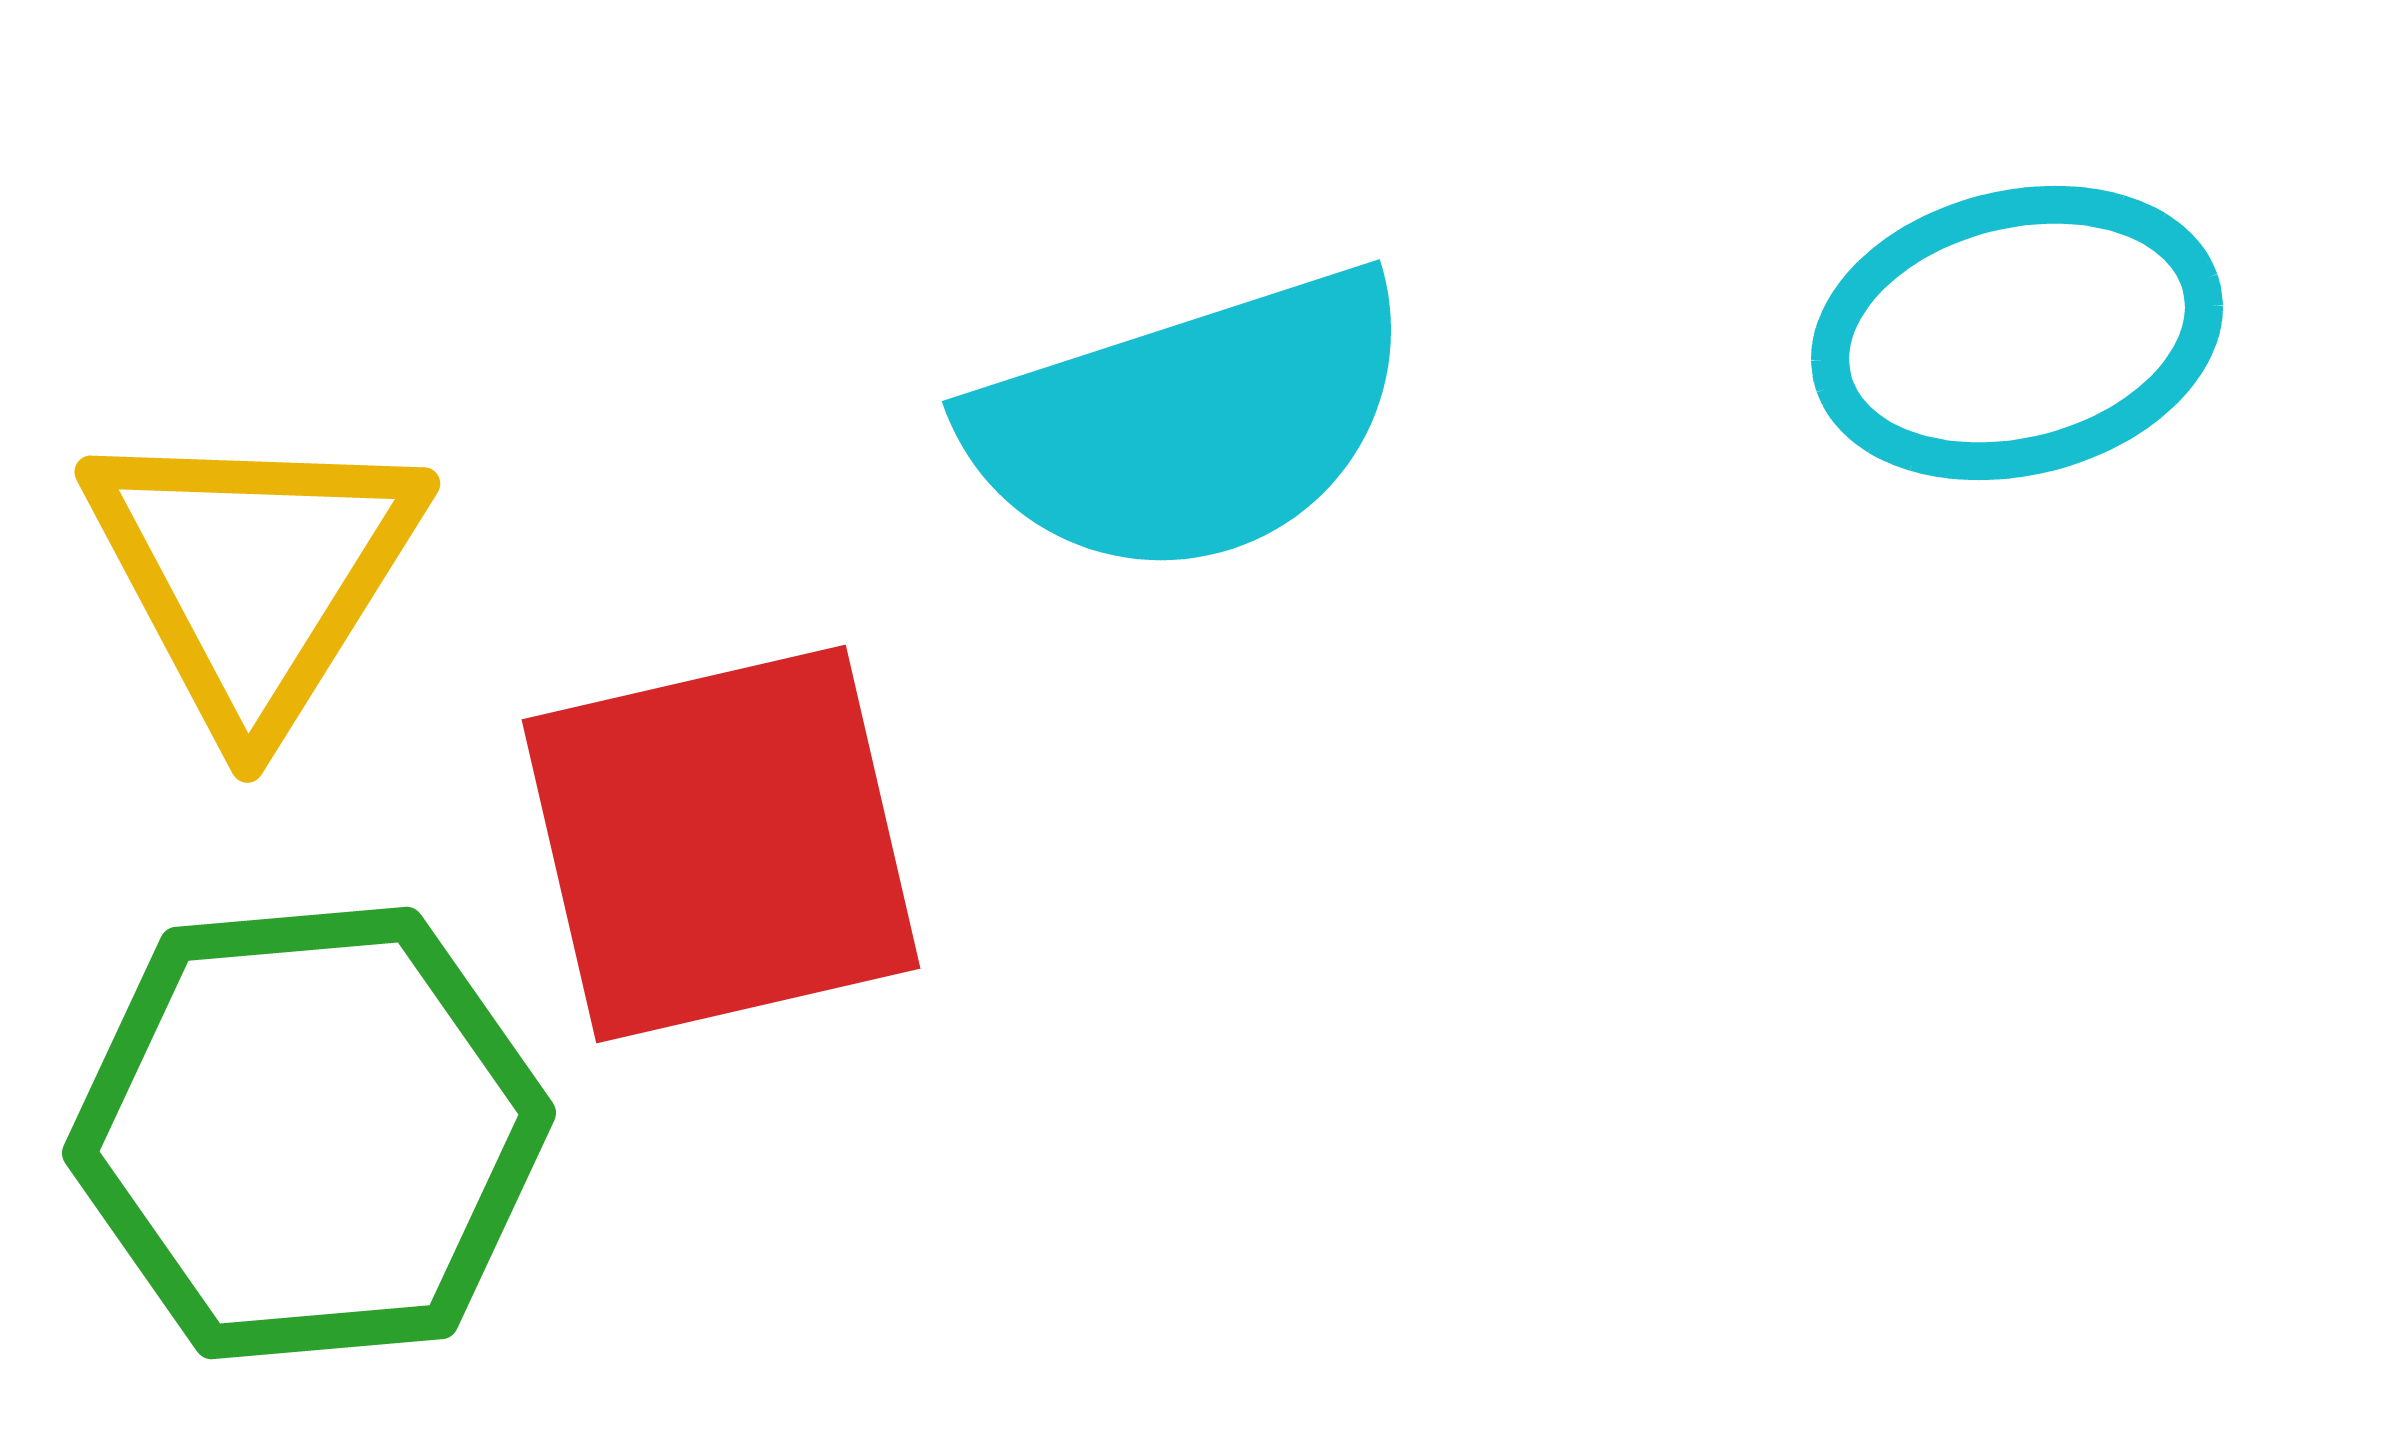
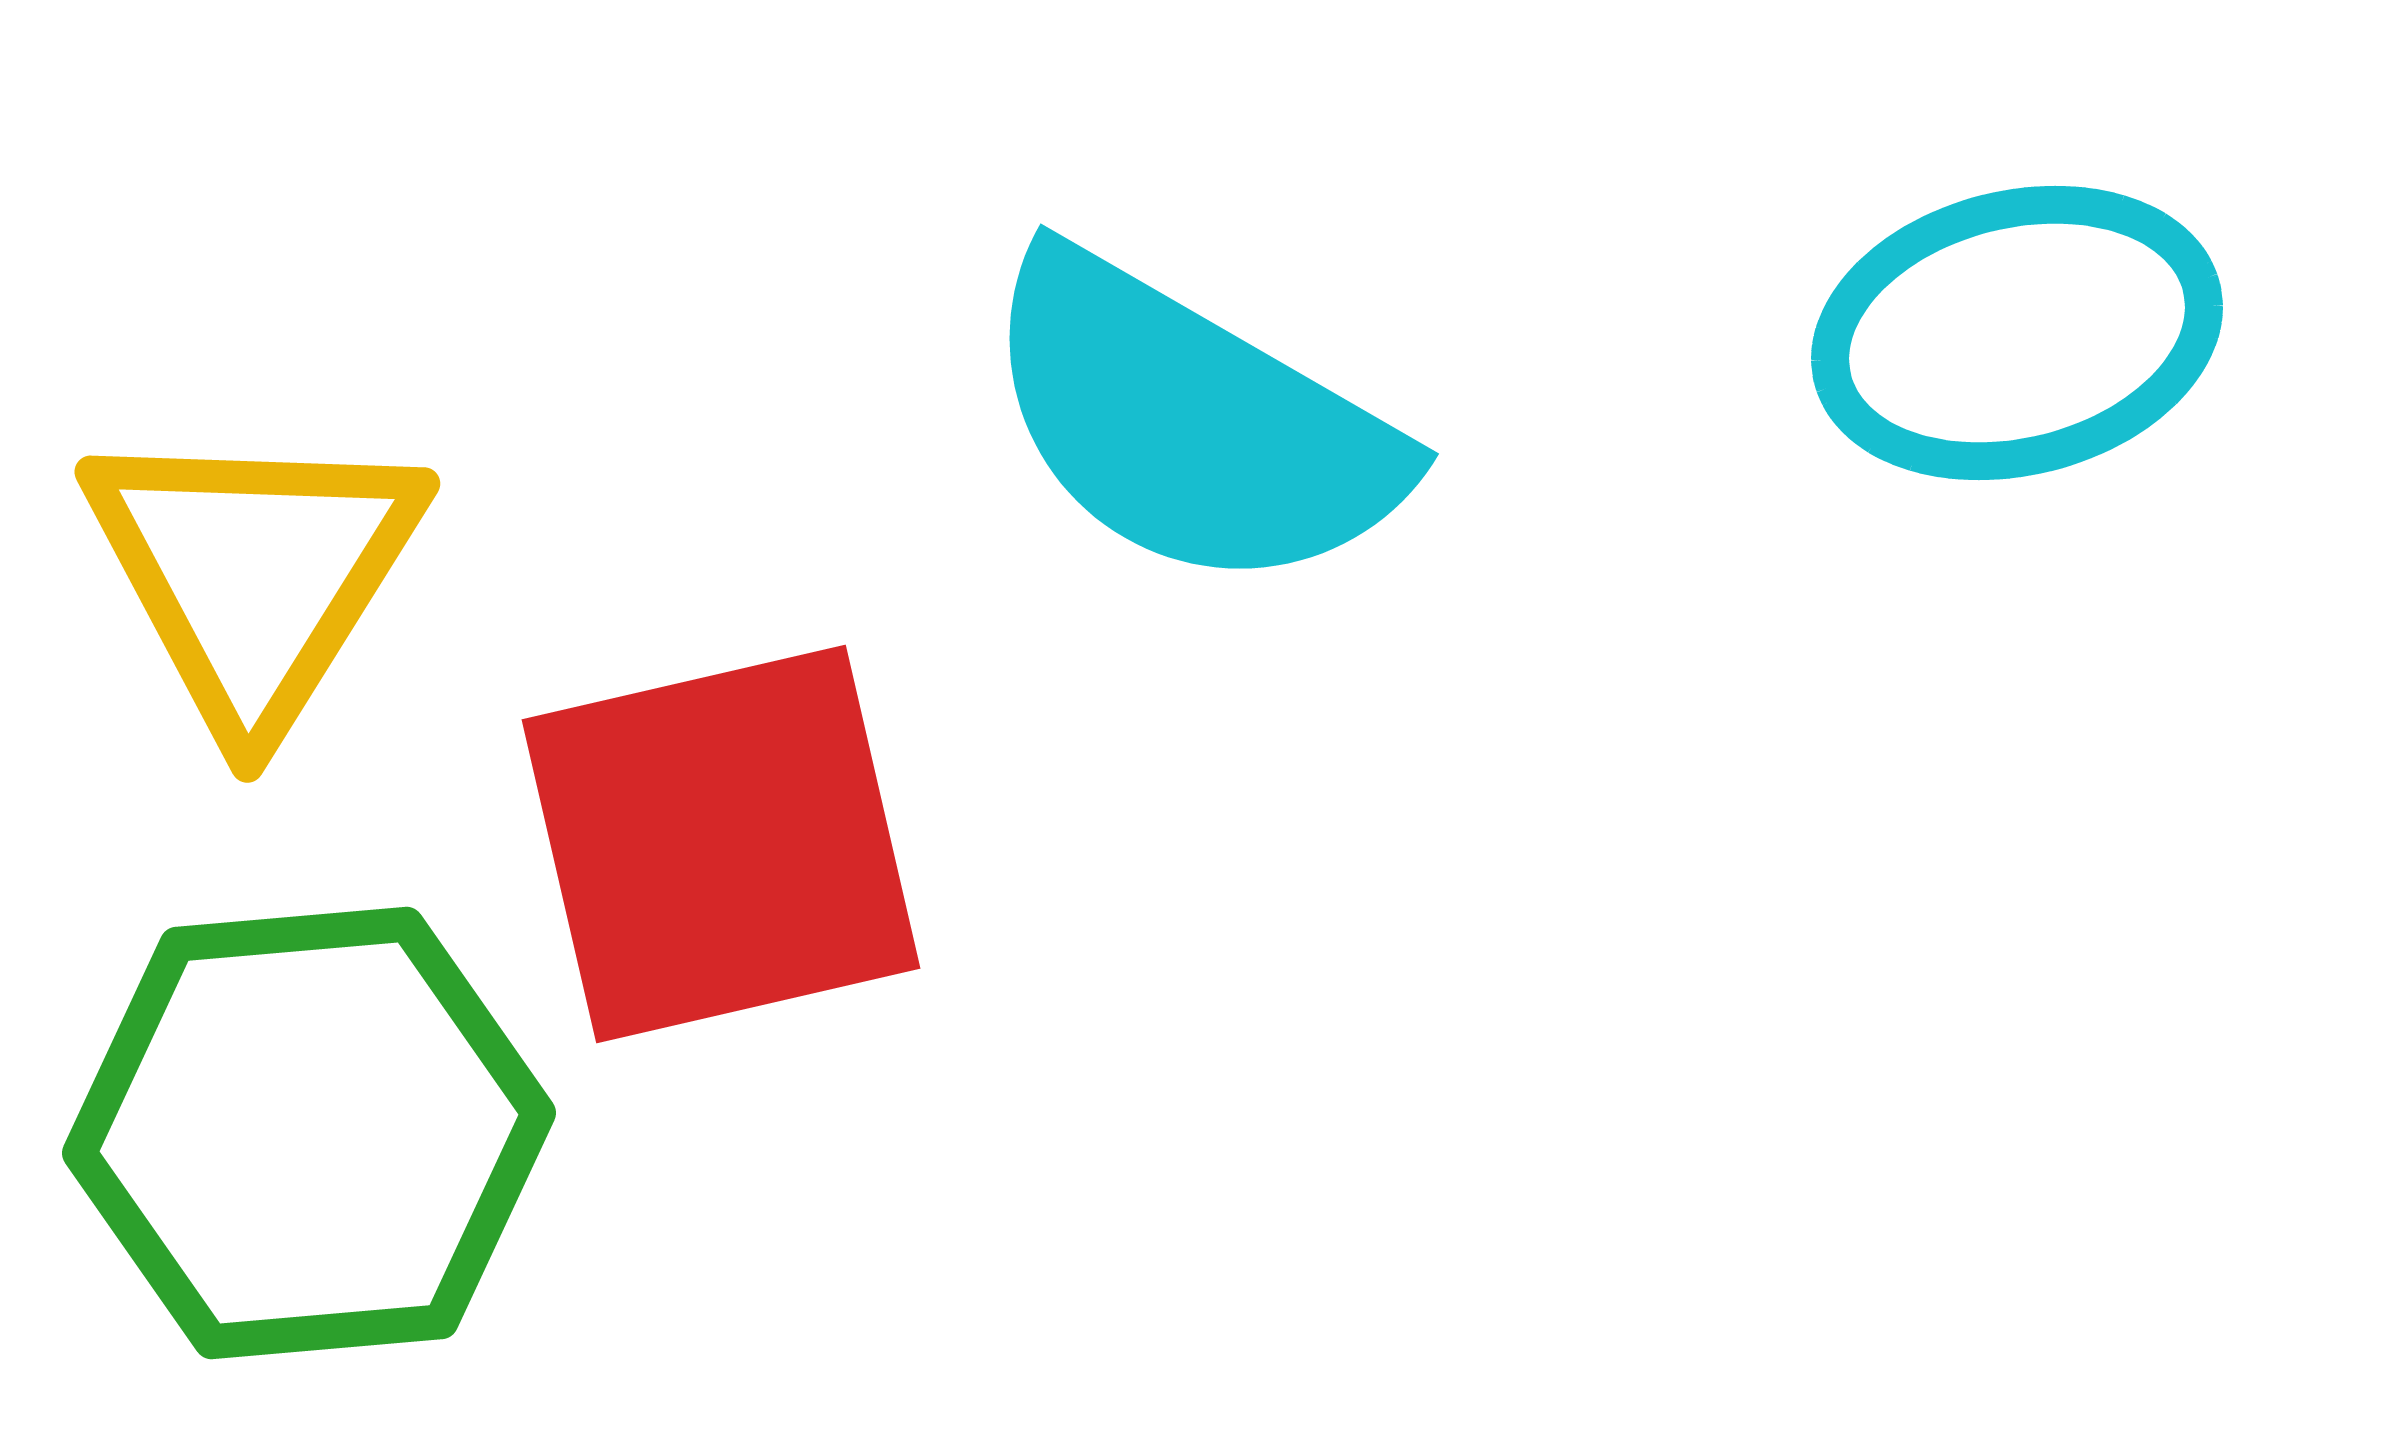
cyan semicircle: rotated 48 degrees clockwise
